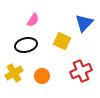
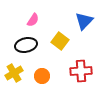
blue triangle: moved 2 px up
yellow square: moved 2 px left; rotated 12 degrees clockwise
red cross: rotated 20 degrees clockwise
